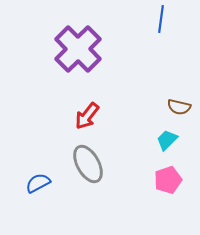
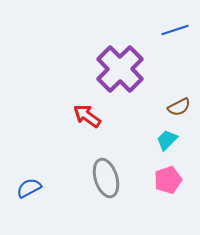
blue line: moved 14 px right, 11 px down; rotated 64 degrees clockwise
purple cross: moved 42 px right, 20 px down
brown semicircle: rotated 40 degrees counterclockwise
red arrow: rotated 88 degrees clockwise
gray ellipse: moved 18 px right, 14 px down; rotated 12 degrees clockwise
blue semicircle: moved 9 px left, 5 px down
